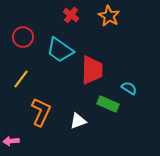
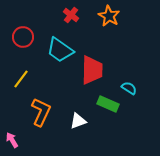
pink arrow: moved 1 px right, 1 px up; rotated 63 degrees clockwise
